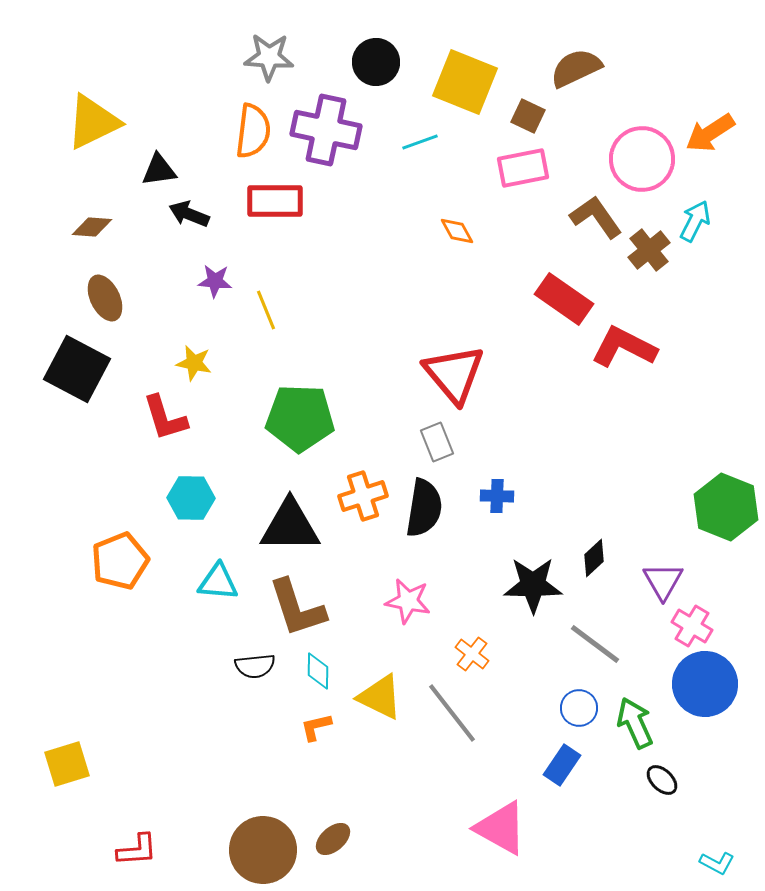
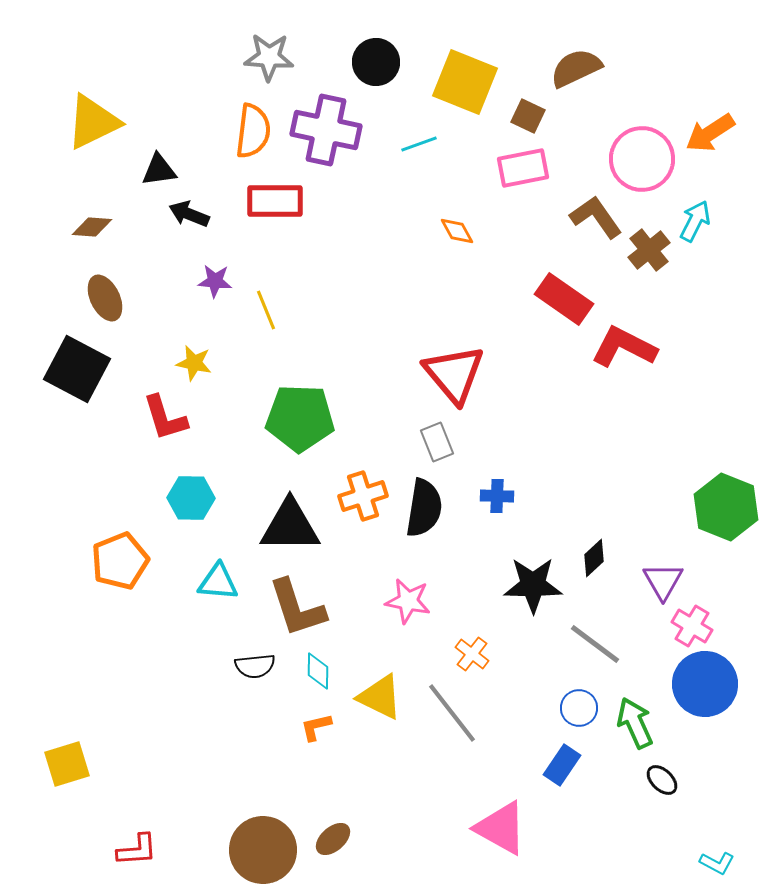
cyan line at (420, 142): moved 1 px left, 2 px down
